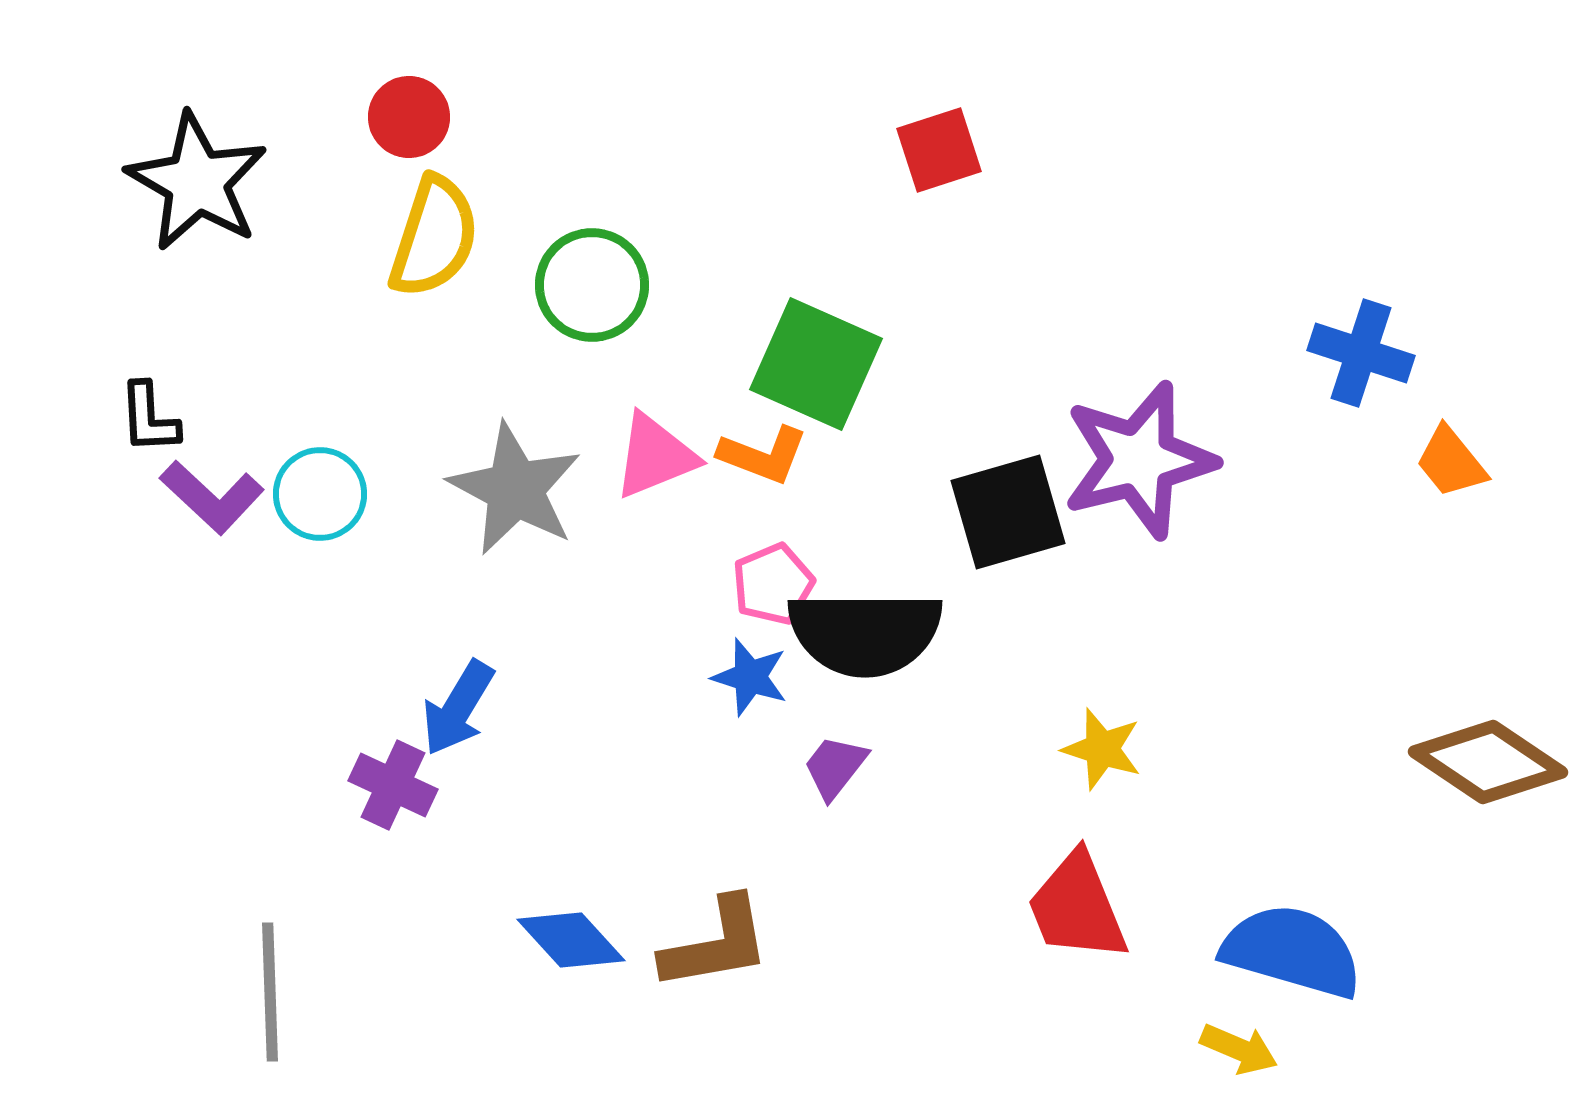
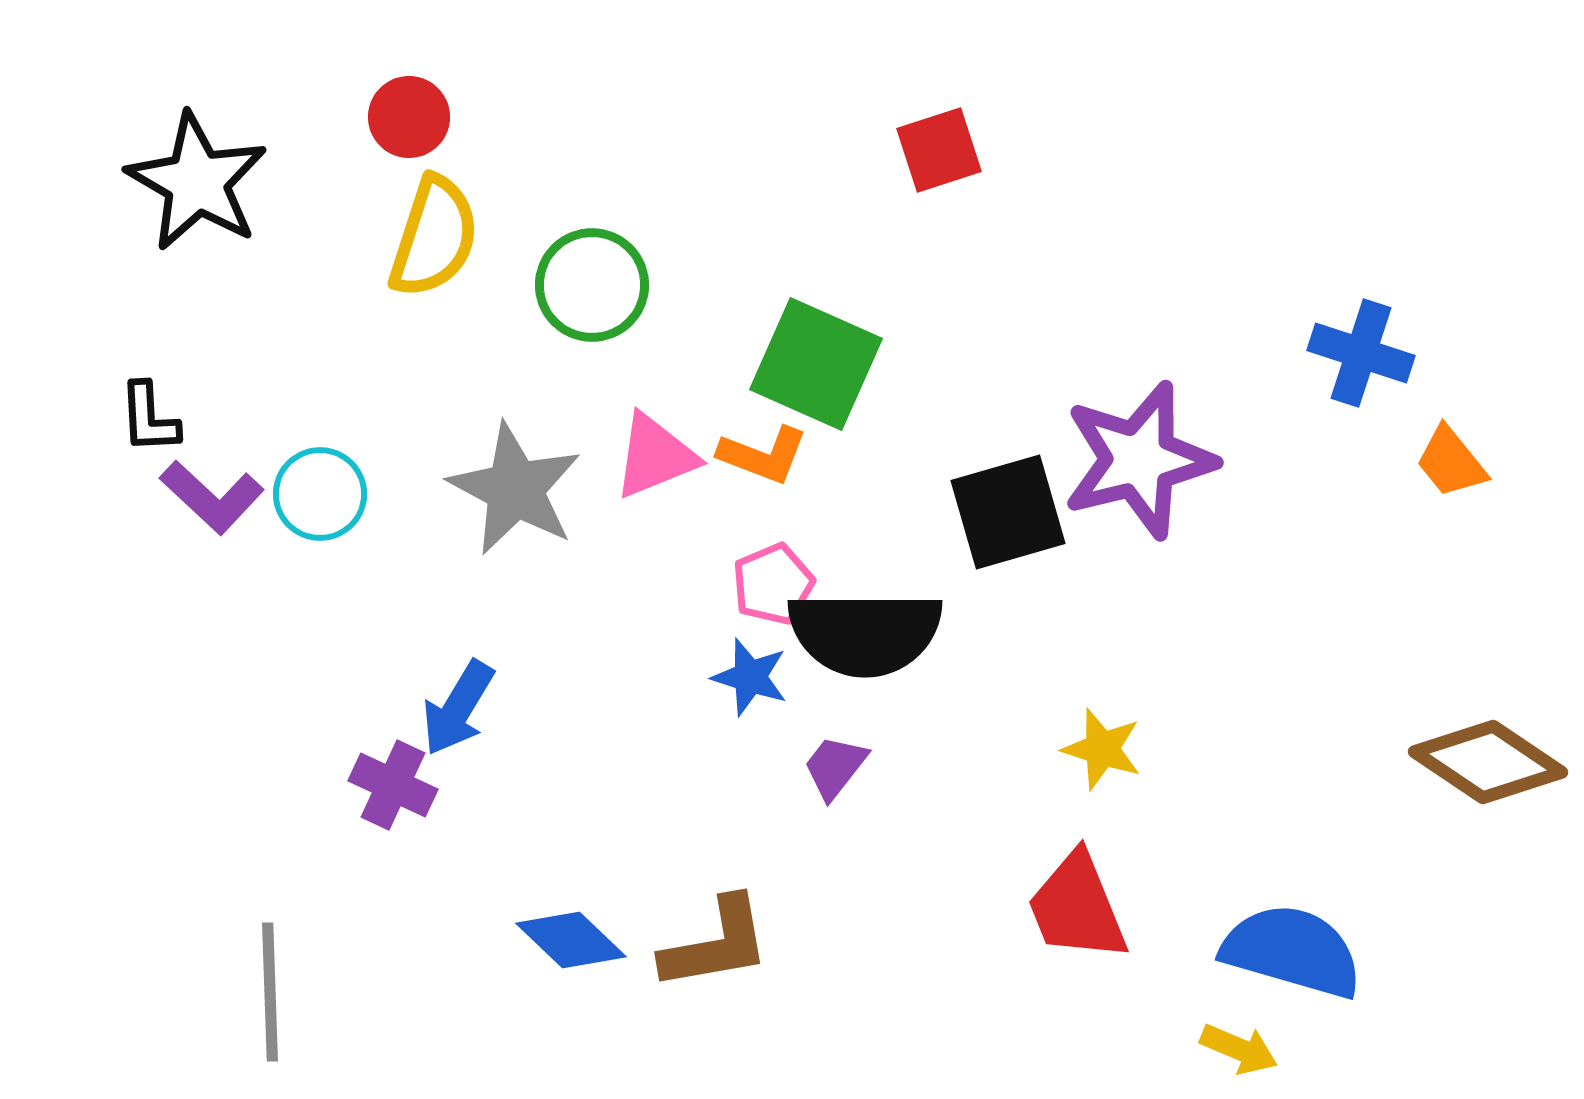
blue diamond: rotated 4 degrees counterclockwise
